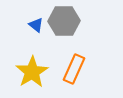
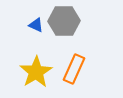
blue triangle: rotated 14 degrees counterclockwise
yellow star: moved 4 px right
